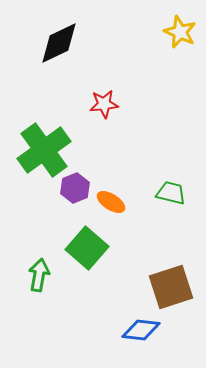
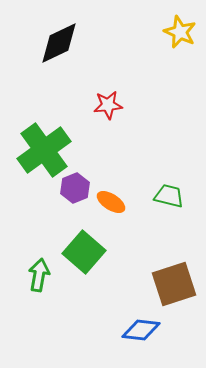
red star: moved 4 px right, 1 px down
green trapezoid: moved 2 px left, 3 px down
green square: moved 3 px left, 4 px down
brown square: moved 3 px right, 3 px up
